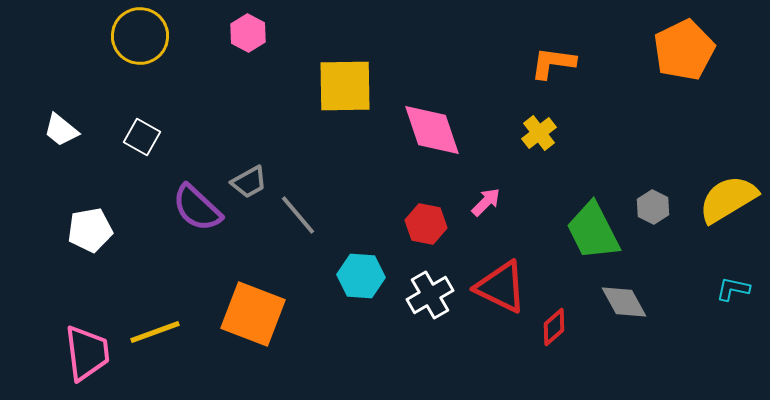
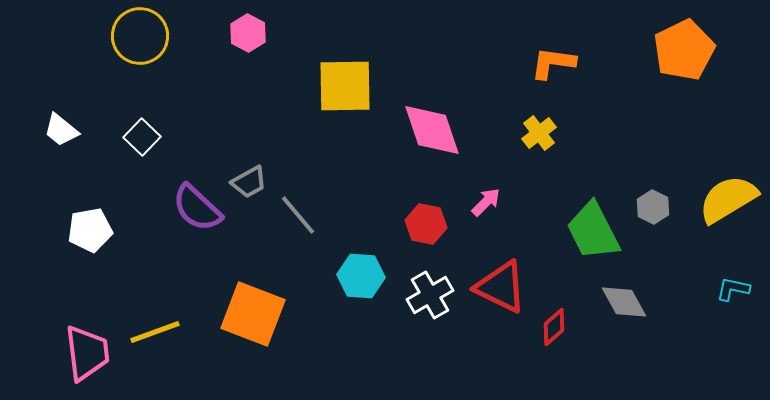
white square: rotated 15 degrees clockwise
